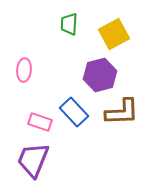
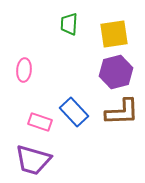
yellow square: rotated 20 degrees clockwise
purple hexagon: moved 16 px right, 3 px up
purple trapezoid: rotated 96 degrees counterclockwise
